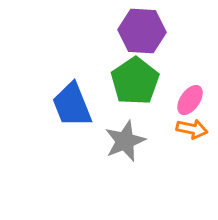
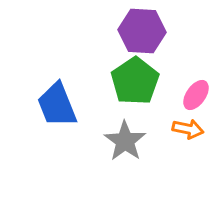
pink ellipse: moved 6 px right, 5 px up
blue trapezoid: moved 15 px left
orange arrow: moved 4 px left
gray star: rotated 15 degrees counterclockwise
